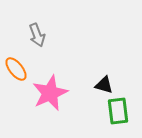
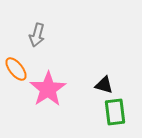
gray arrow: rotated 35 degrees clockwise
pink star: moved 2 px left, 4 px up; rotated 9 degrees counterclockwise
green rectangle: moved 3 px left, 1 px down
